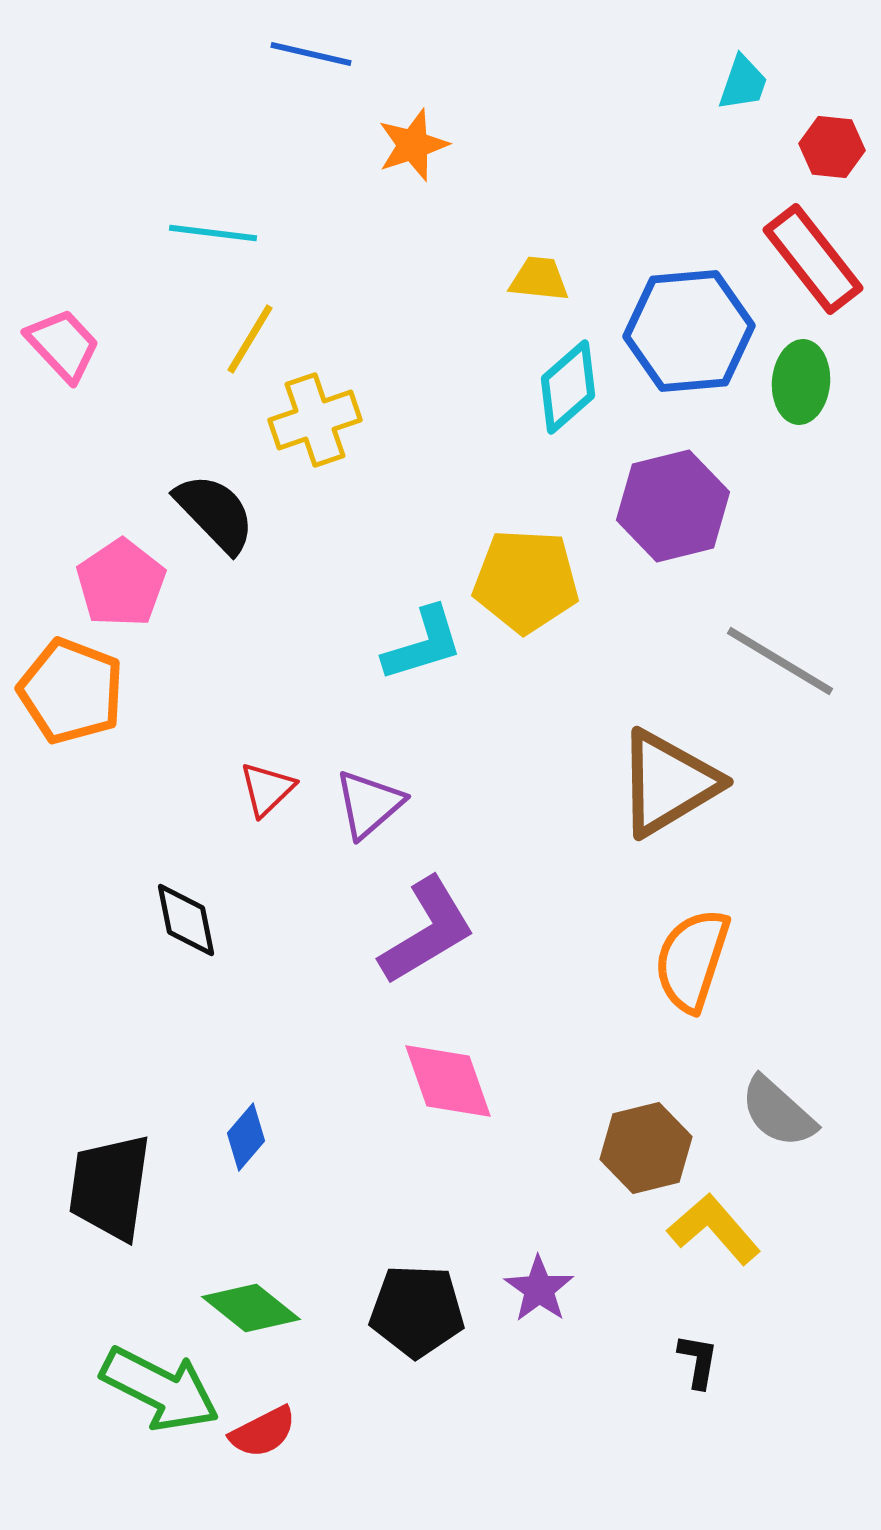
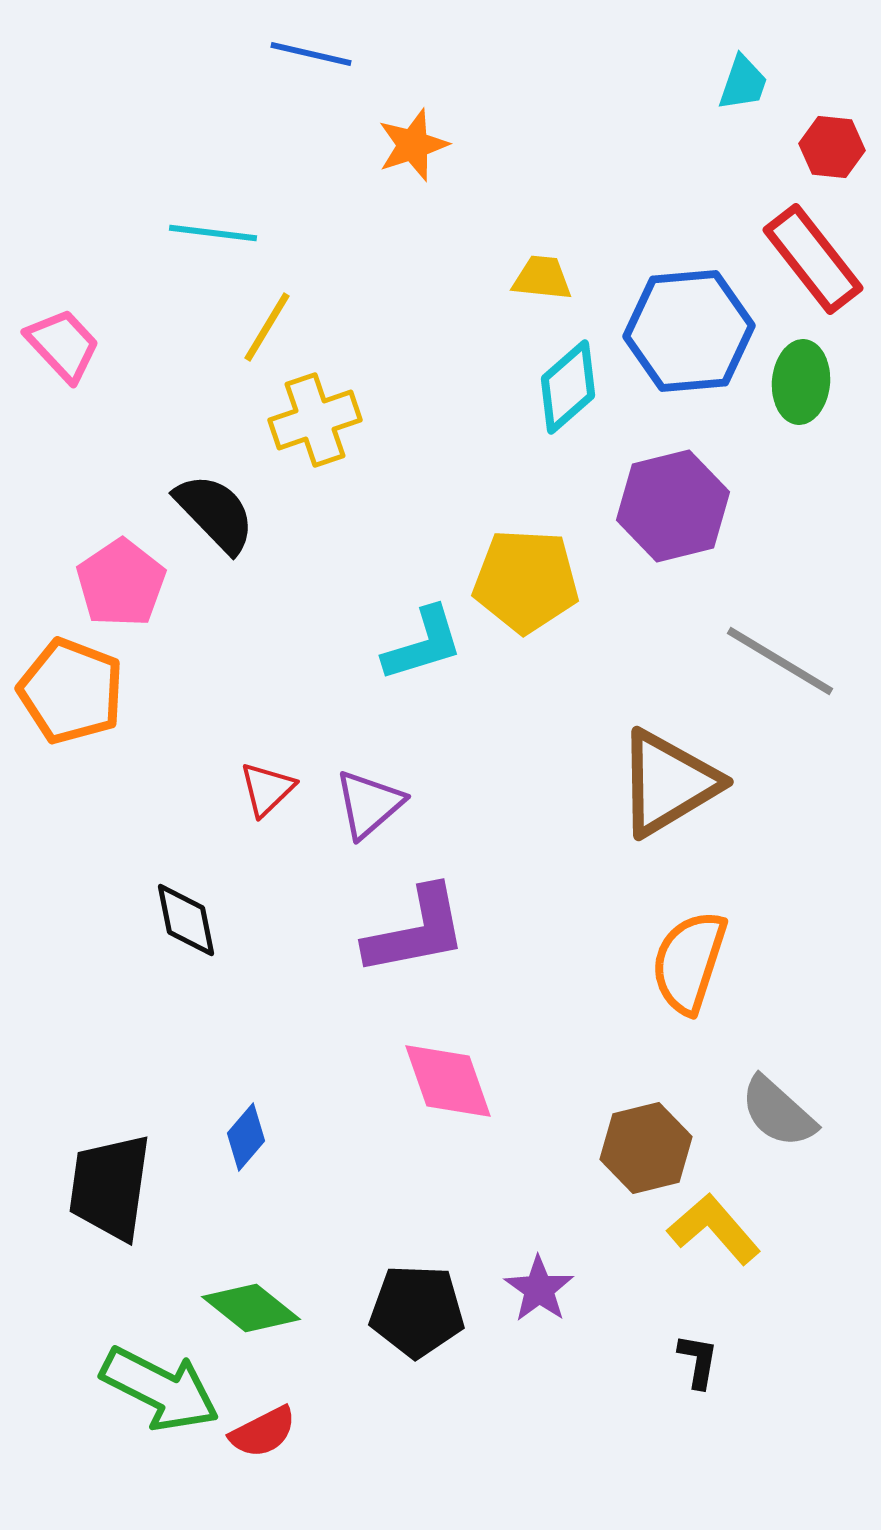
yellow trapezoid: moved 3 px right, 1 px up
yellow line: moved 17 px right, 12 px up
purple L-shape: moved 11 px left; rotated 20 degrees clockwise
orange semicircle: moved 3 px left, 2 px down
